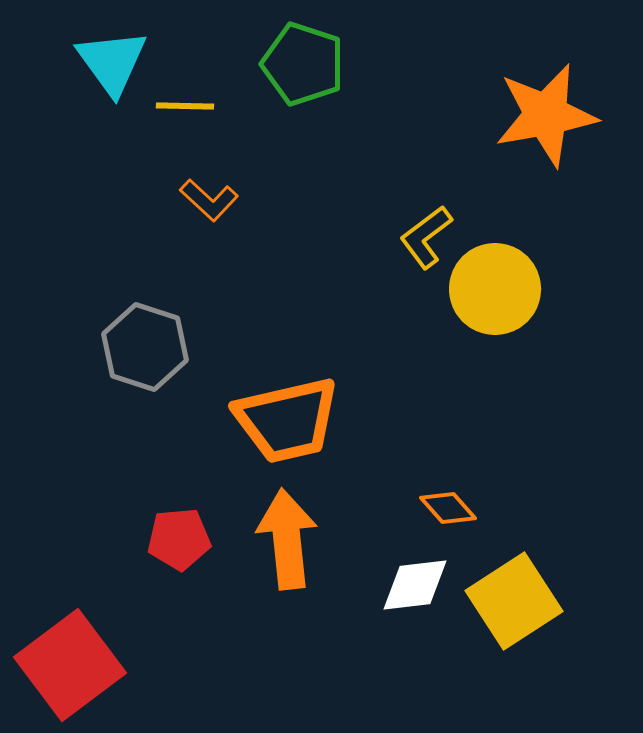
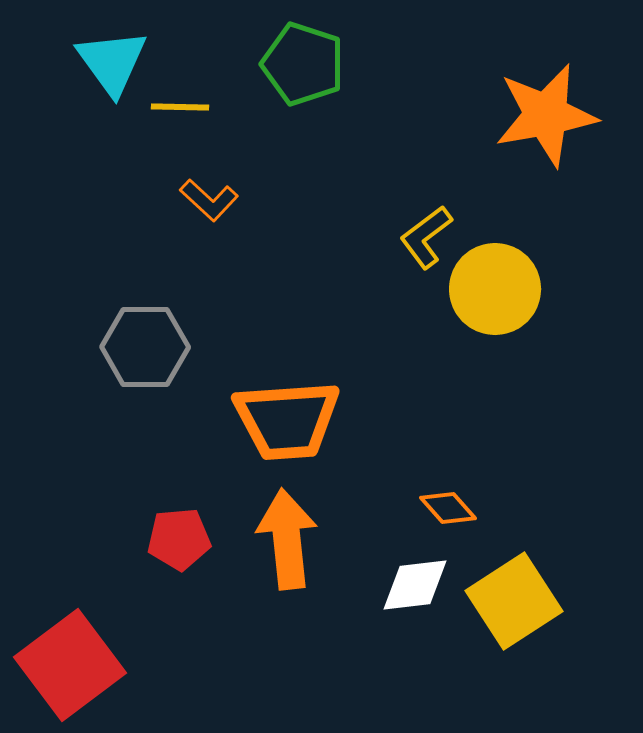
yellow line: moved 5 px left, 1 px down
gray hexagon: rotated 18 degrees counterclockwise
orange trapezoid: rotated 9 degrees clockwise
